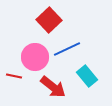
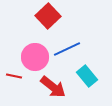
red square: moved 1 px left, 4 px up
